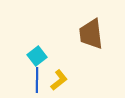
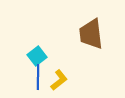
blue line: moved 1 px right, 3 px up
